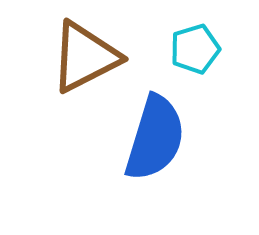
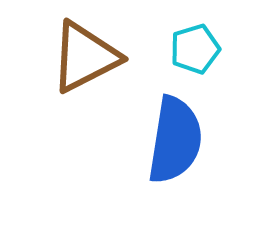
blue semicircle: moved 20 px right, 2 px down; rotated 8 degrees counterclockwise
